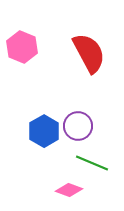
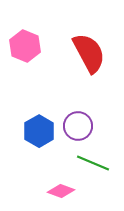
pink hexagon: moved 3 px right, 1 px up
blue hexagon: moved 5 px left
green line: moved 1 px right
pink diamond: moved 8 px left, 1 px down
